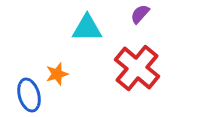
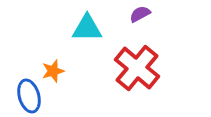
purple semicircle: rotated 20 degrees clockwise
orange star: moved 4 px left, 3 px up
blue ellipse: moved 1 px down
